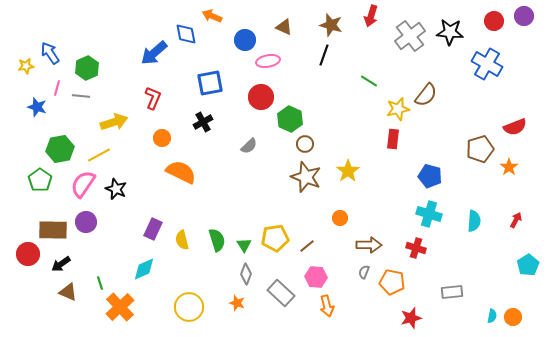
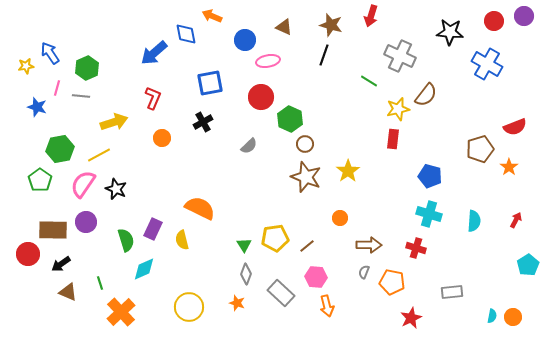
gray cross at (410, 36): moved 10 px left, 20 px down; rotated 28 degrees counterclockwise
orange semicircle at (181, 172): moved 19 px right, 36 px down
green semicircle at (217, 240): moved 91 px left
orange cross at (120, 307): moved 1 px right, 5 px down
red star at (411, 318): rotated 10 degrees counterclockwise
